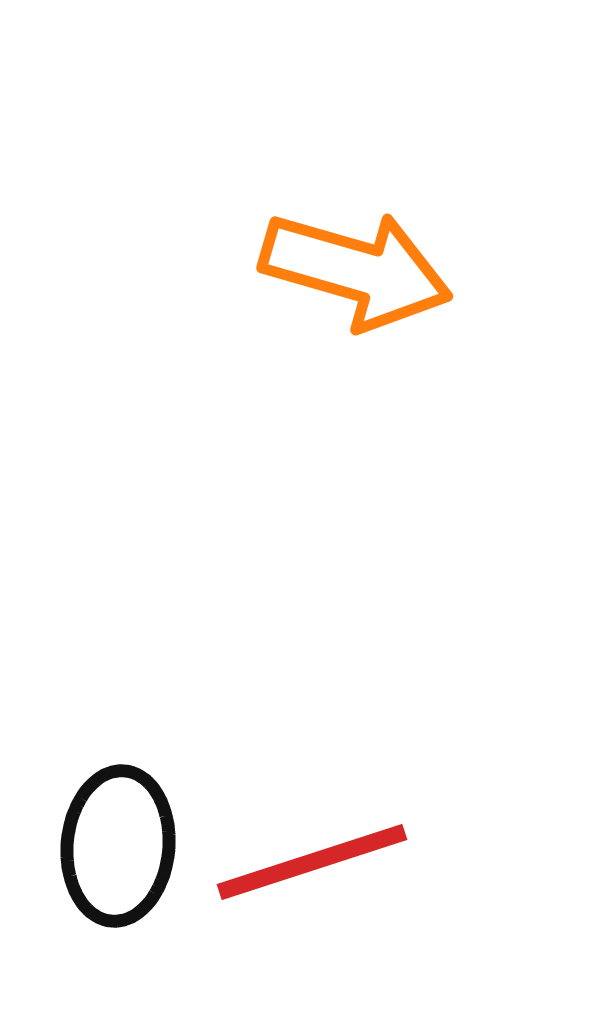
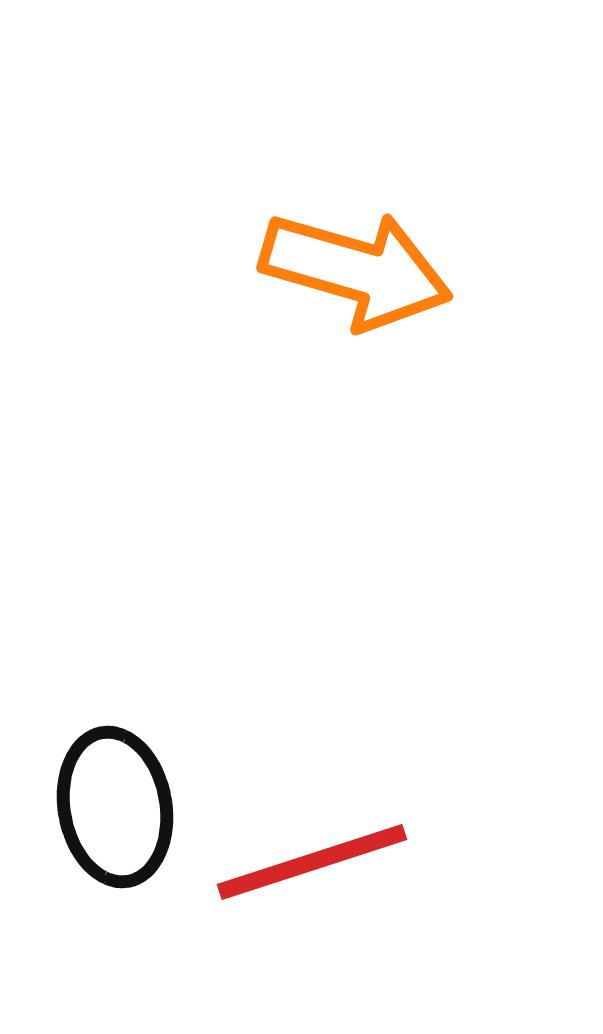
black ellipse: moved 3 px left, 39 px up; rotated 15 degrees counterclockwise
